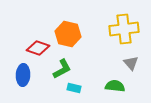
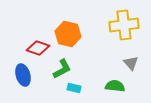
yellow cross: moved 4 px up
blue ellipse: rotated 20 degrees counterclockwise
